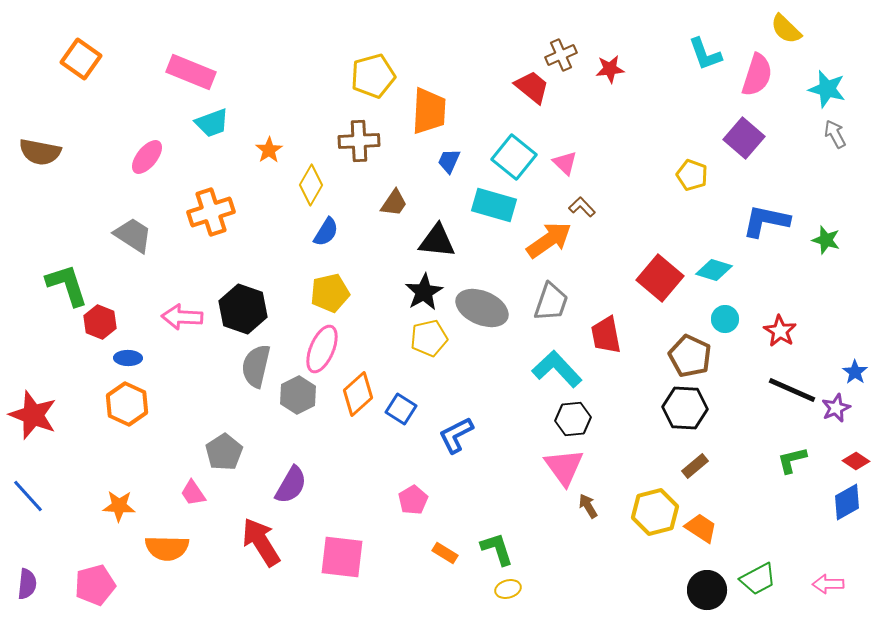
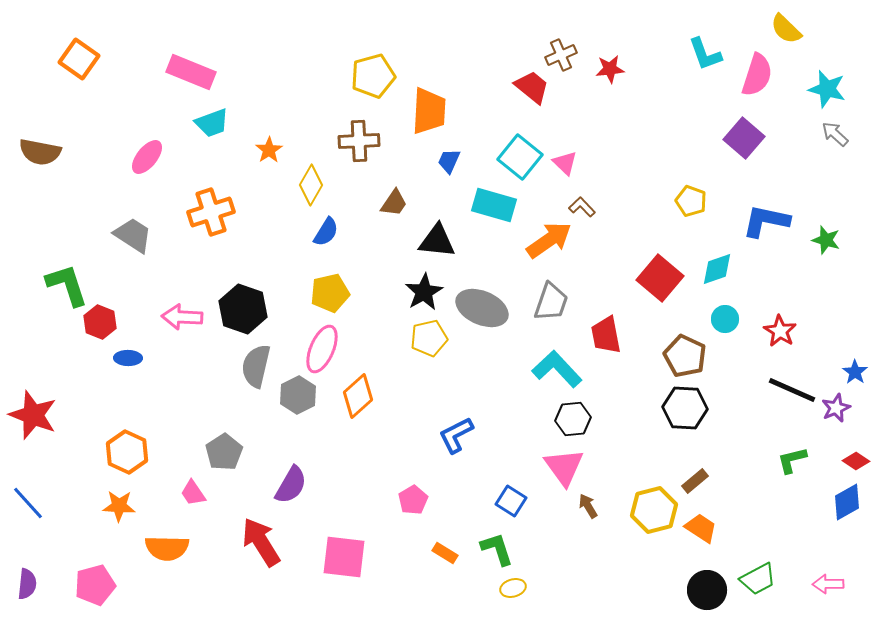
orange square at (81, 59): moved 2 px left
gray arrow at (835, 134): rotated 20 degrees counterclockwise
cyan square at (514, 157): moved 6 px right
yellow pentagon at (692, 175): moved 1 px left, 26 px down
cyan diamond at (714, 270): moved 3 px right, 1 px up; rotated 36 degrees counterclockwise
brown pentagon at (690, 356): moved 5 px left
orange diamond at (358, 394): moved 2 px down
orange hexagon at (127, 404): moved 48 px down
blue square at (401, 409): moved 110 px right, 92 px down
brown rectangle at (695, 466): moved 15 px down
blue line at (28, 496): moved 7 px down
yellow hexagon at (655, 512): moved 1 px left, 2 px up
pink square at (342, 557): moved 2 px right
yellow ellipse at (508, 589): moved 5 px right, 1 px up
